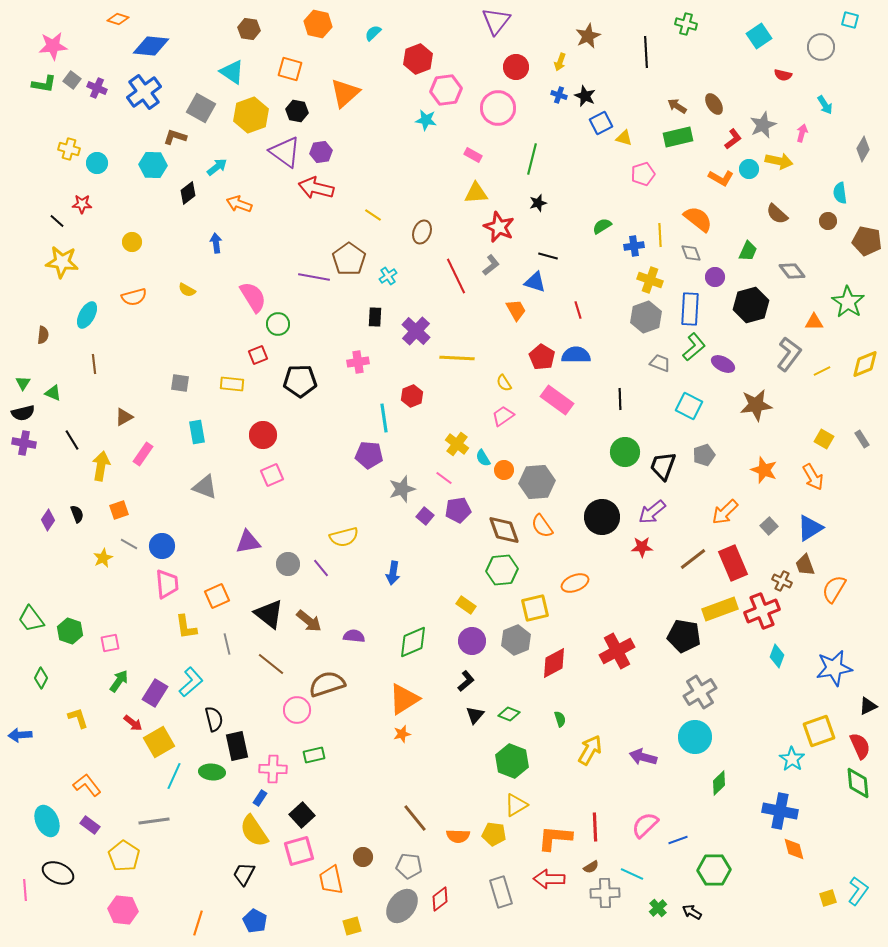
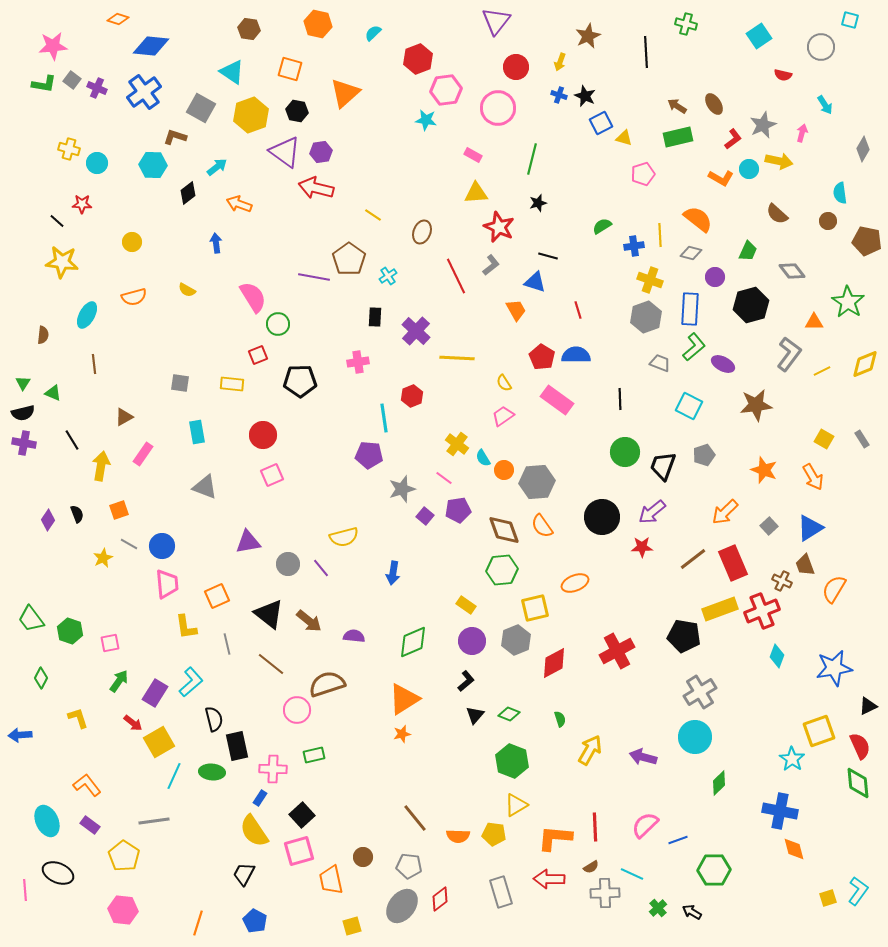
gray diamond at (691, 253): rotated 55 degrees counterclockwise
